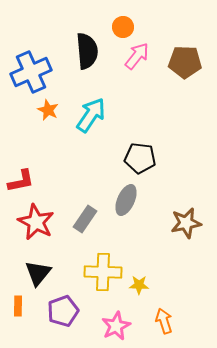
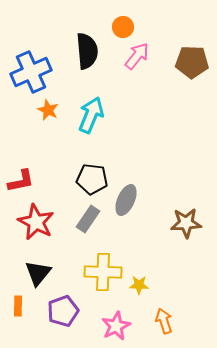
brown pentagon: moved 7 px right
cyan arrow: rotated 12 degrees counterclockwise
black pentagon: moved 48 px left, 21 px down
gray rectangle: moved 3 px right
brown star: rotated 8 degrees clockwise
